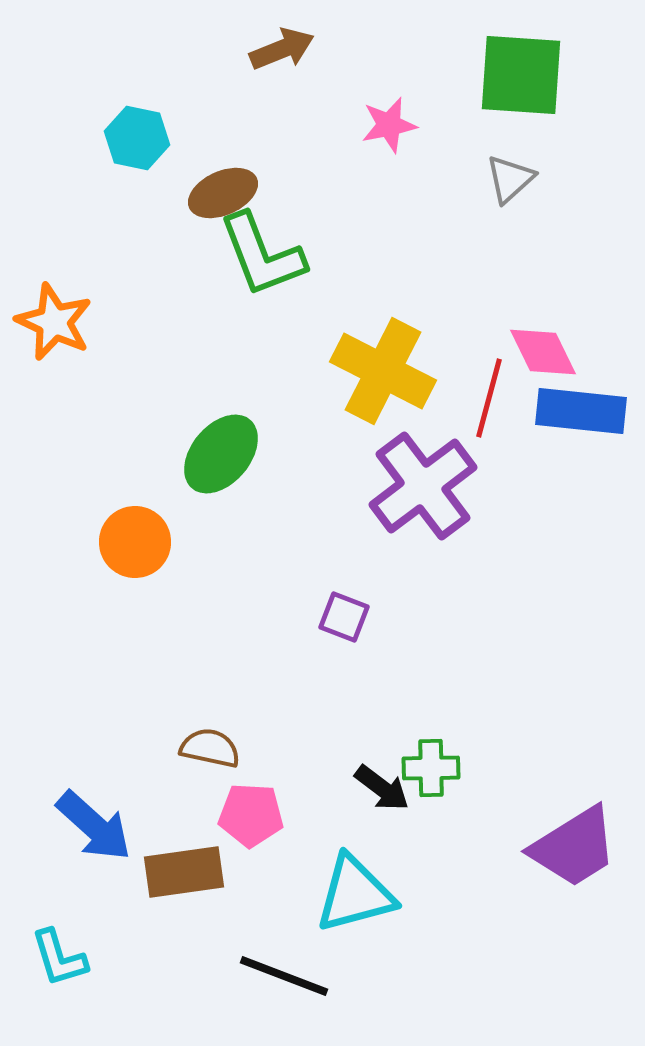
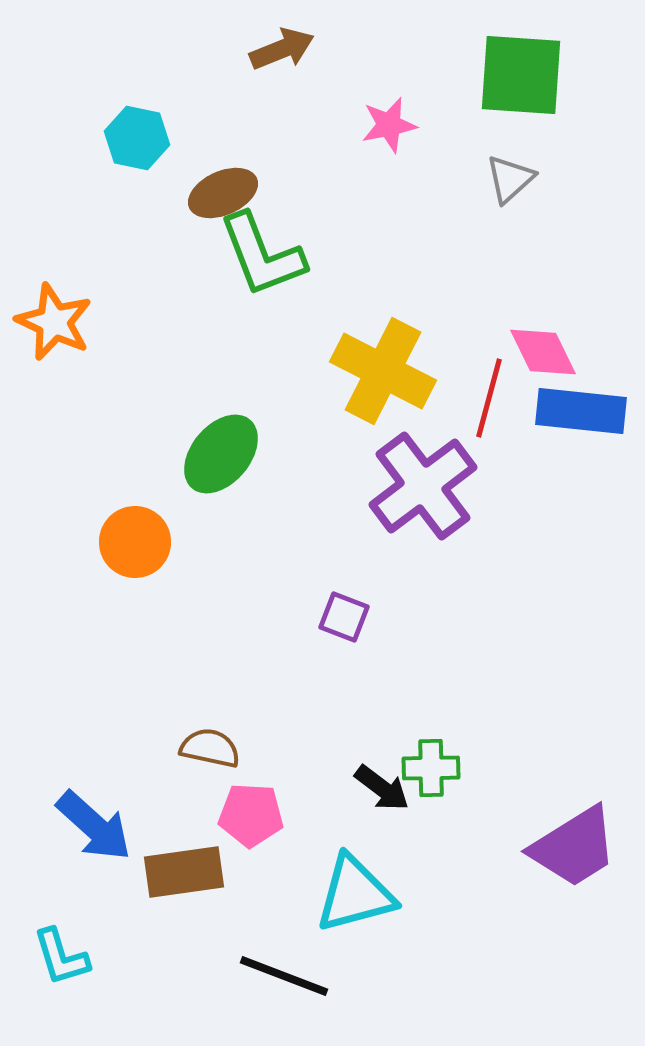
cyan L-shape: moved 2 px right, 1 px up
